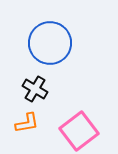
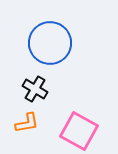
pink square: rotated 24 degrees counterclockwise
